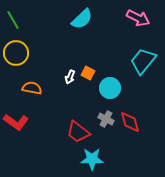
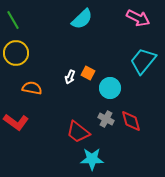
red diamond: moved 1 px right, 1 px up
